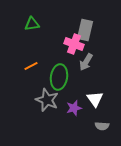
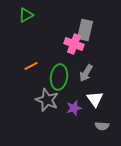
green triangle: moved 6 px left, 9 px up; rotated 21 degrees counterclockwise
gray arrow: moved 11 px down
